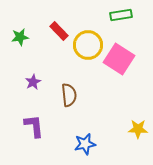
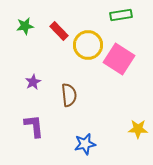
green star: moved 5 px right, 11 px up
